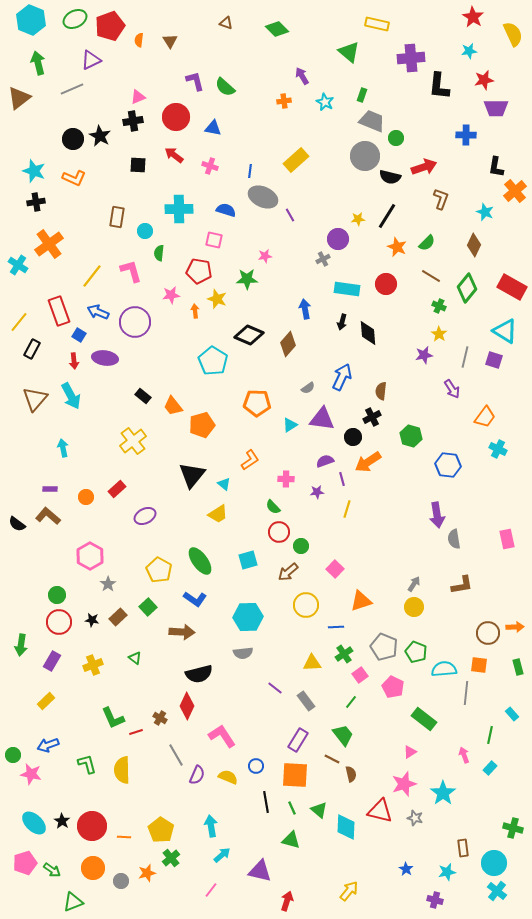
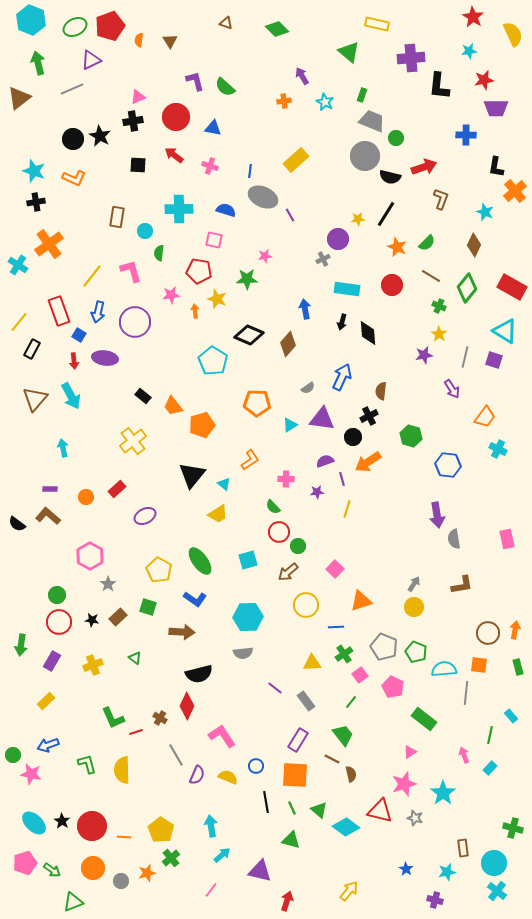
green ellipse at (75, 19): moved 8 px down
black line at (387, 216): moved 1 px left, 2 px up
red circle at (386, 284): moved 6 px right, 1 px down
blue arrow at (98, 312): rotated 100 degrees counterclockwise
black cross at (372, 417): moved 3 px left, 1 px up
green circle at (301, 546): moved 3 px left
green square at (148, 607): rotated 30 degrees counterclockwise
orange arrow at (515, 627): moved 3 px down; rotated 78 degrees counterclockwise
cyan rectangle at (512, 714): moved 1 px left, 2 px down
cyan diamond at (346, 827): rotated 56 degrees counterclockwise
